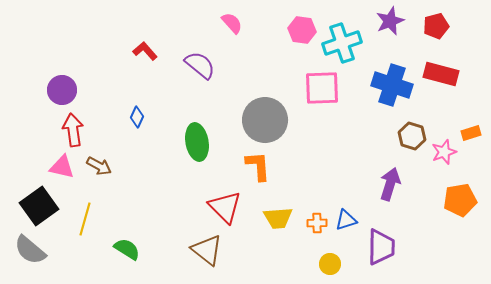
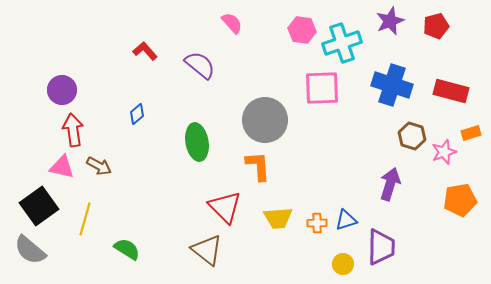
red rectangle: moved 10 px right, 17 px down
blue diamond: moved 3 px up; rotated 25 degrees clockwise
yellow circle: moved 13 px right
